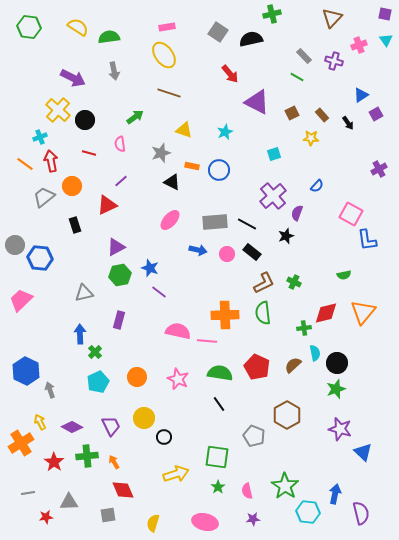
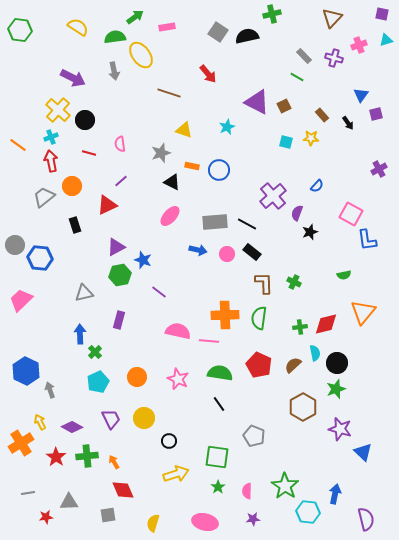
purple square at (385, 14): moved 3 px left
green hexagon at (29, 27): moved 9 px left, 3 px down
green semicircle at (109, 37): moved 6 px right
black semicircle at (251, 39): moved 4 px left, 3 px up
cyan triangle at (386, 40): rotated 48 degrees clockwise
yellow ellipse at (164, 55): moved 23 px left
purple cross at (334, 61): moved 3 px up
red arrow at (230, 74): moved 22 px left
blue triangle at (361, 95): rotated 21 degrees counterclockwise
brown square at (292, 113): moved 8 px left, 7 px up
purple square at (376, 114): rotated 16 degrees clockwise
green arrow at (135, 117): moved 100 px up
cyan star at (225, 132): moved 2 px right, 5 px up
cyan cross at (40, 137): moved 11 px right
cyan square at (274, 154): moved 12 px right, 12 px up; rotated 32 degrees clockwise
orange line at (25, 164): moved 7 px left, 19 px up
pink ellipse at (170, 220): moved 4 px up
black star at (286, 236): moved 24 px right, 4 px up
blue star at (150, 268): moved 7 px left, 8 px up
brown L-shape at (264, 283): rotated 65 degrees counterclockwise
green semicircle at (263, 313): moved 4 px left, 5 px down; rotated 15 degrees clockwise
red diamond at (326, 313): moved 11 px down
green cross at (304, 328): moved 4 px left, 1 px up
pink line at (207, 341): moved 2 px right
red pentagon at (257, 367): moved 2 px right, 2 px up
brown hexagon at (287, 415): moved 16 px right, 8 px up
purple trapezoid at (111, 426): moved 7 px up
black circle at (164, 437): moved 5 px right, 4 px down
red star at (54, 462): moved 2 px right, 5 px up
pink semicircle at (247, 491): rotated 14 degrees clockwise
purple semicircle at (361, 513): moved 5 px right, 6 px down
